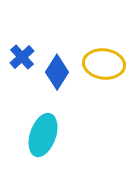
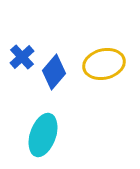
yellow ellipse: rotated 21 degrees counterclockwise
blue diamond: moved 3 px left; rotated 8 degrees clockwise
